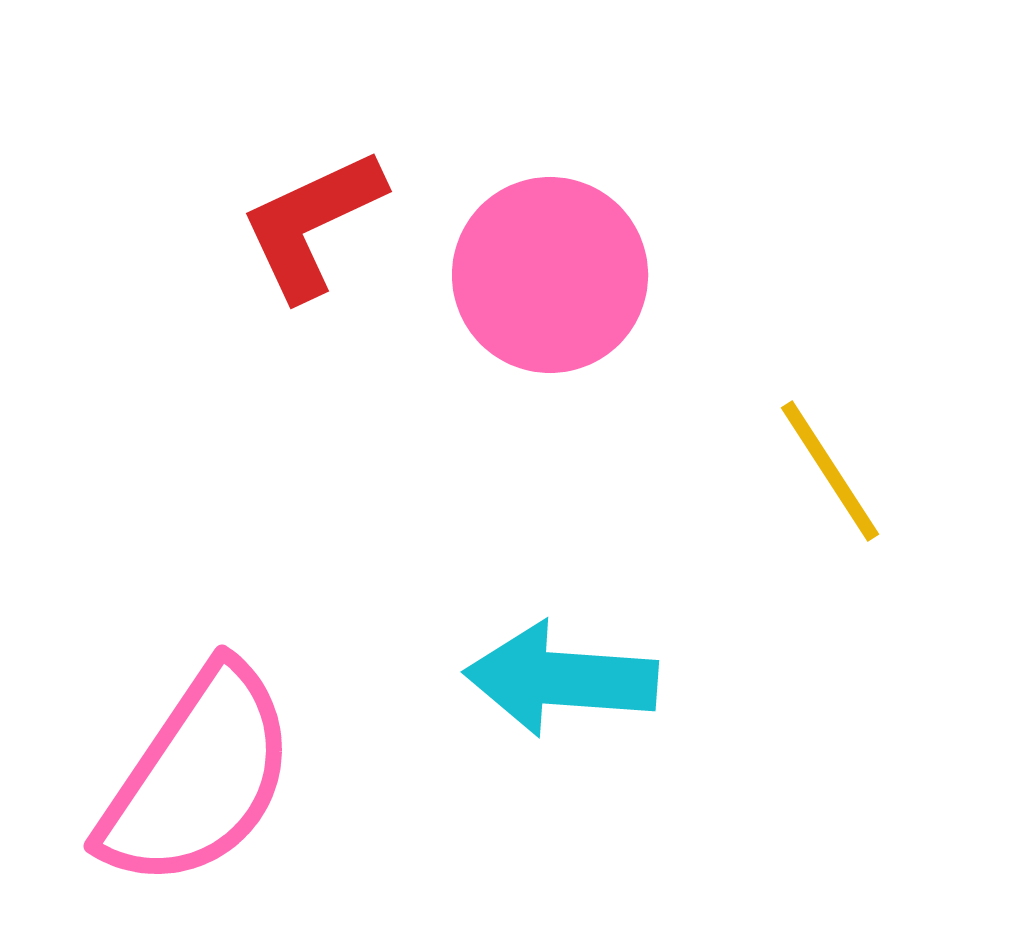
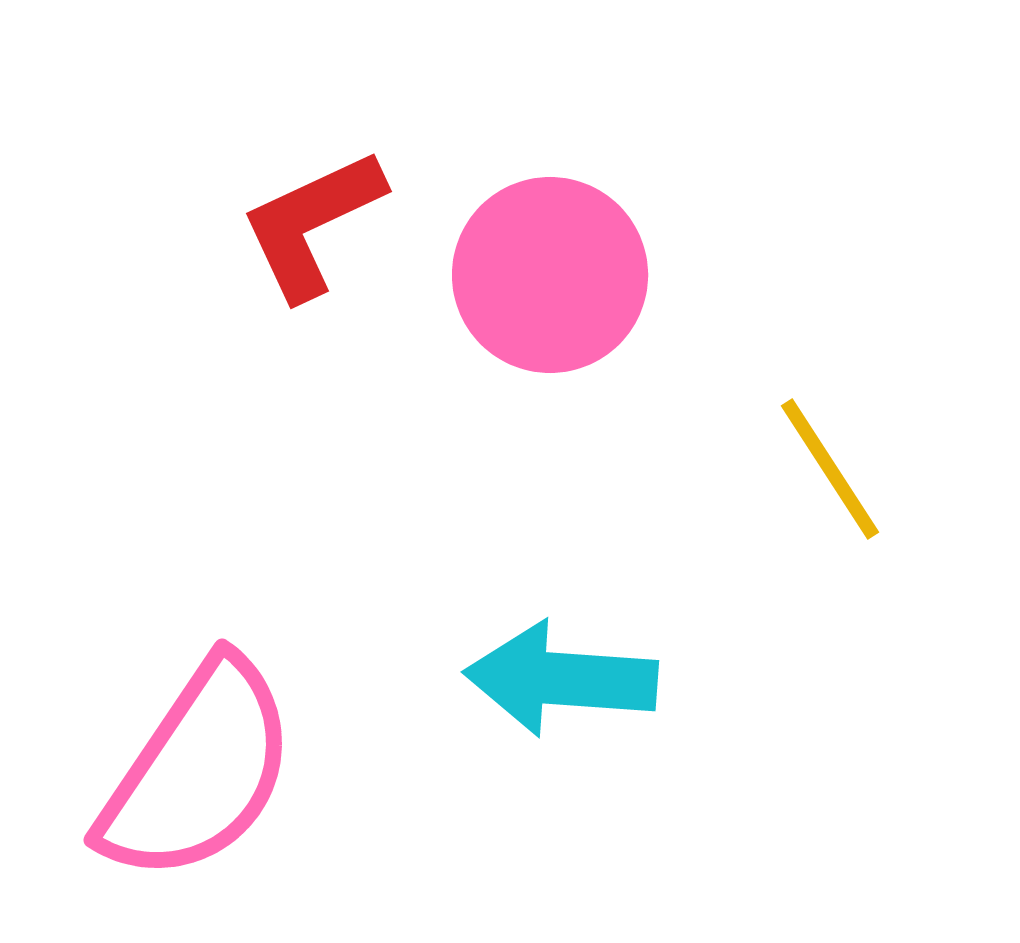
yellow line: moved 2 px up
pink semicircle: moved 6 px up
